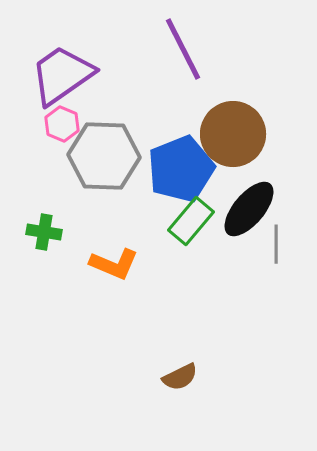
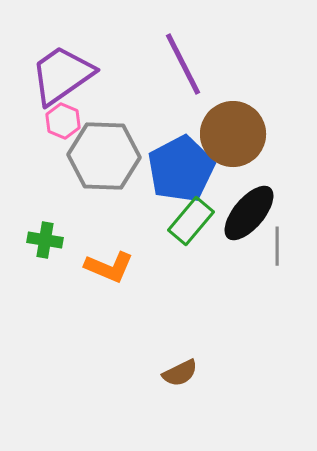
purple line: moved 15 px down
pink hexagon: moved 1 px right, 3 px up
blue pentagon: rotated 6 degrees counterclockwise
black ellipse: moved 4 px down
green cross: moved 1 px right, 8 px down
gray line: moved 1 px right, 2 px down
orange L-shape: moved 5 px left, 3 px down
brown semicircle: moved 4 px up
